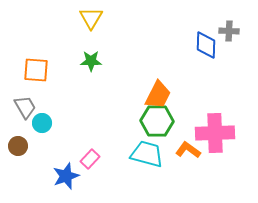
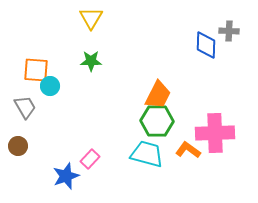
cyan circle: moved 8 px right, 37 px up
